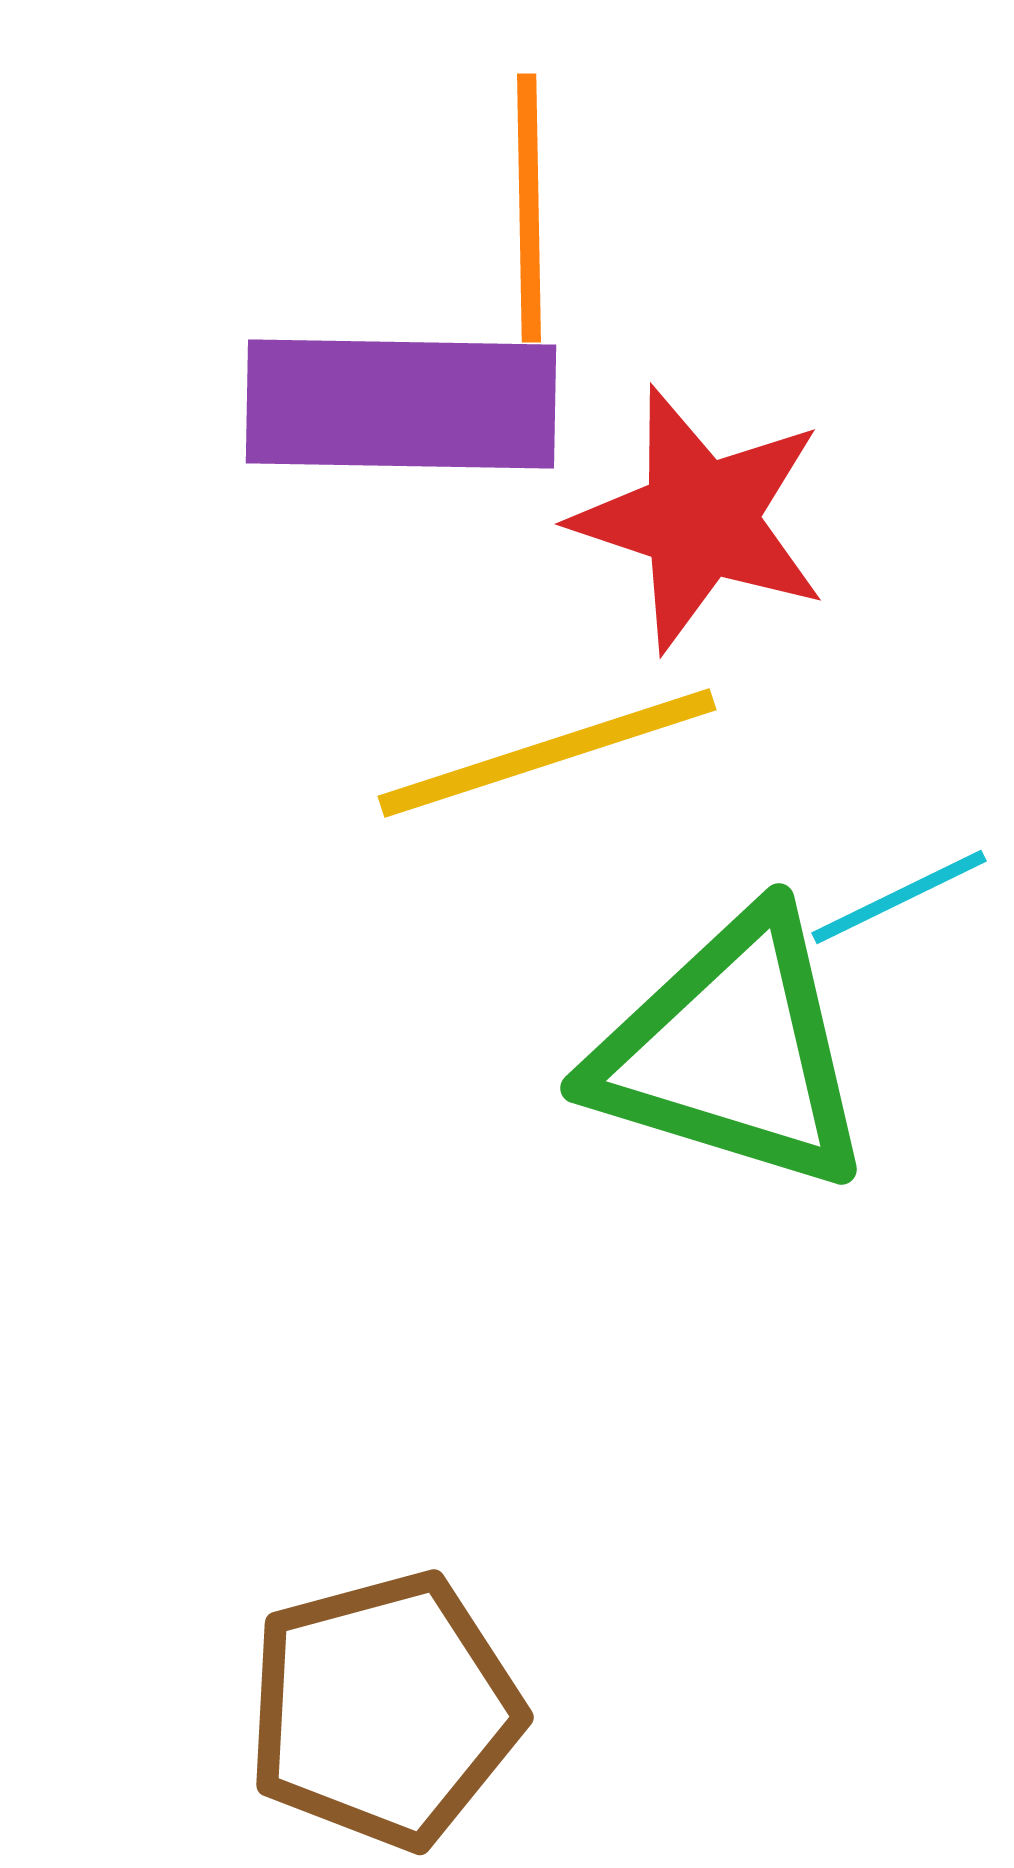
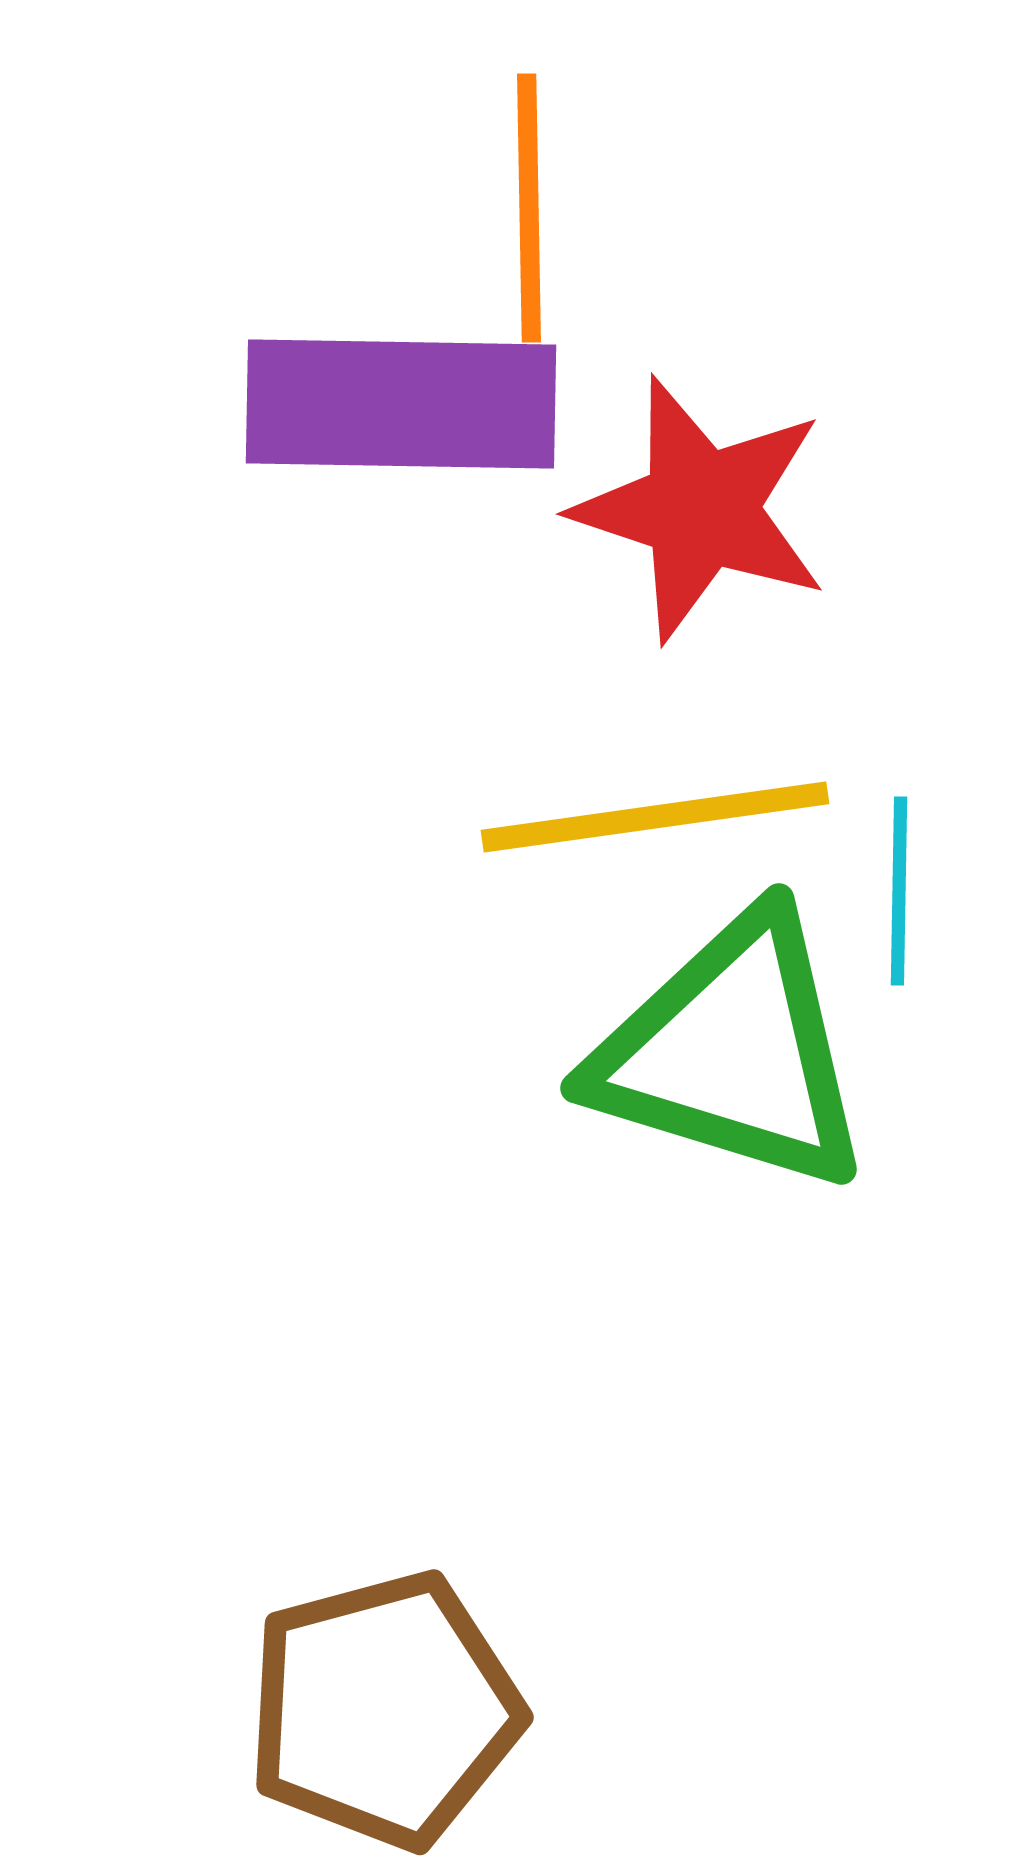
red star: moved 1 px right, 10 px up
yellow line: moved 108 px right, 64 px down; rotated 10 degrees clockwise
cyan line: moved 6 px up; rotated 63 degrees counterclockwise
